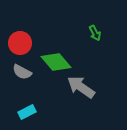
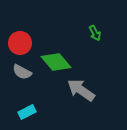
gray arrow: moved 3 px down
